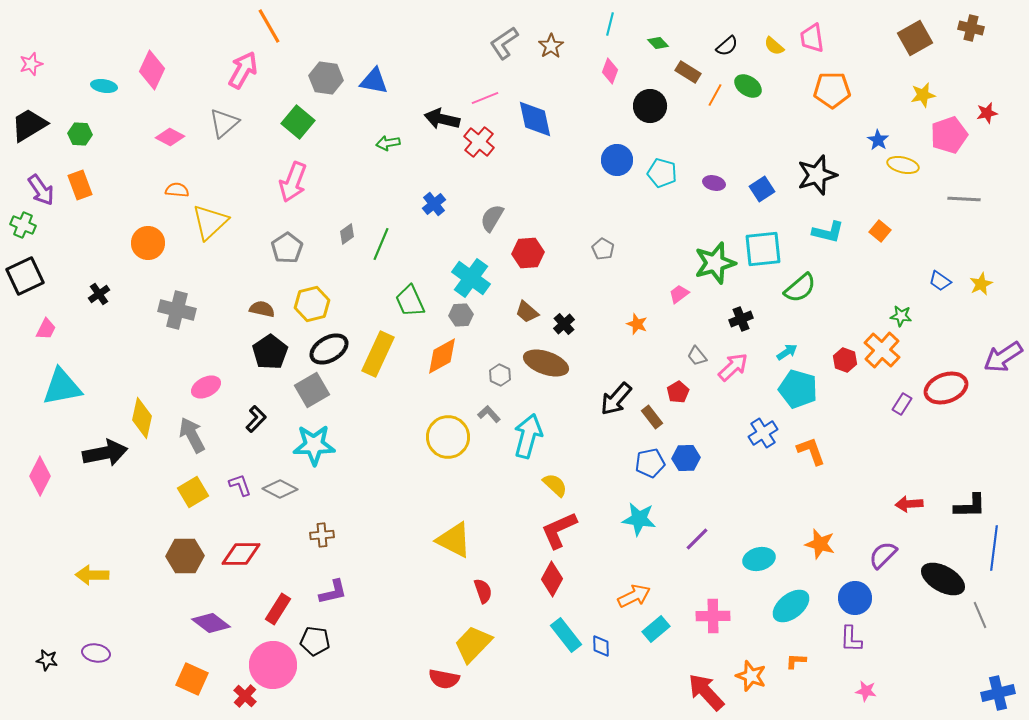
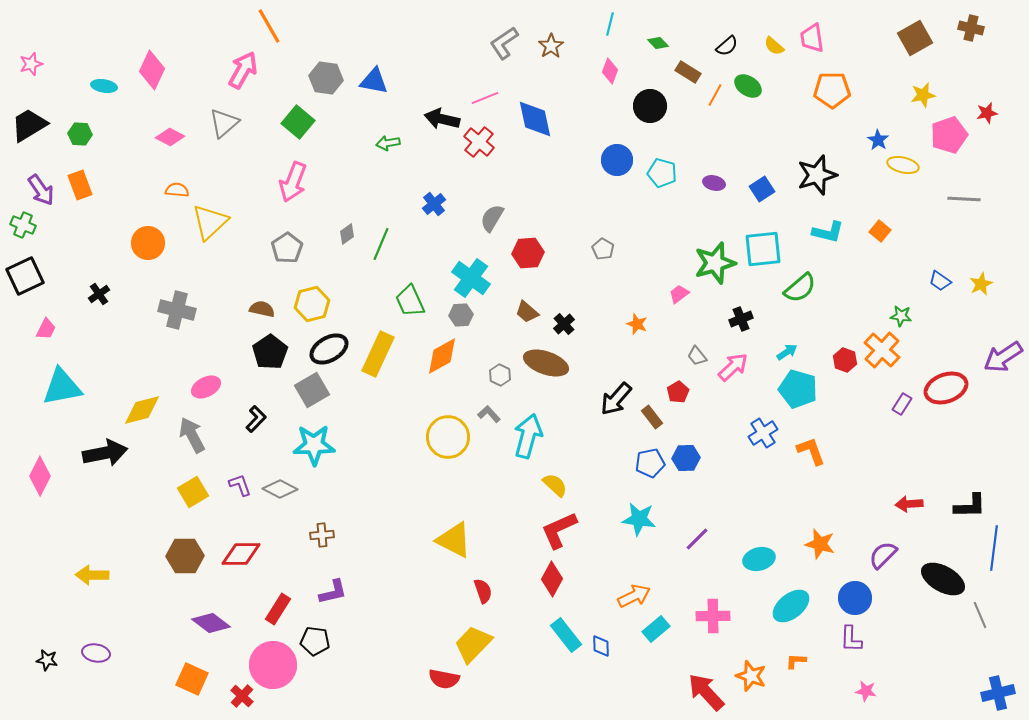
yellow diamond at (142, 418): moved 8 px up; rotated 63 degrees clockwise
red cross at (245, 696): moved 3 px left
